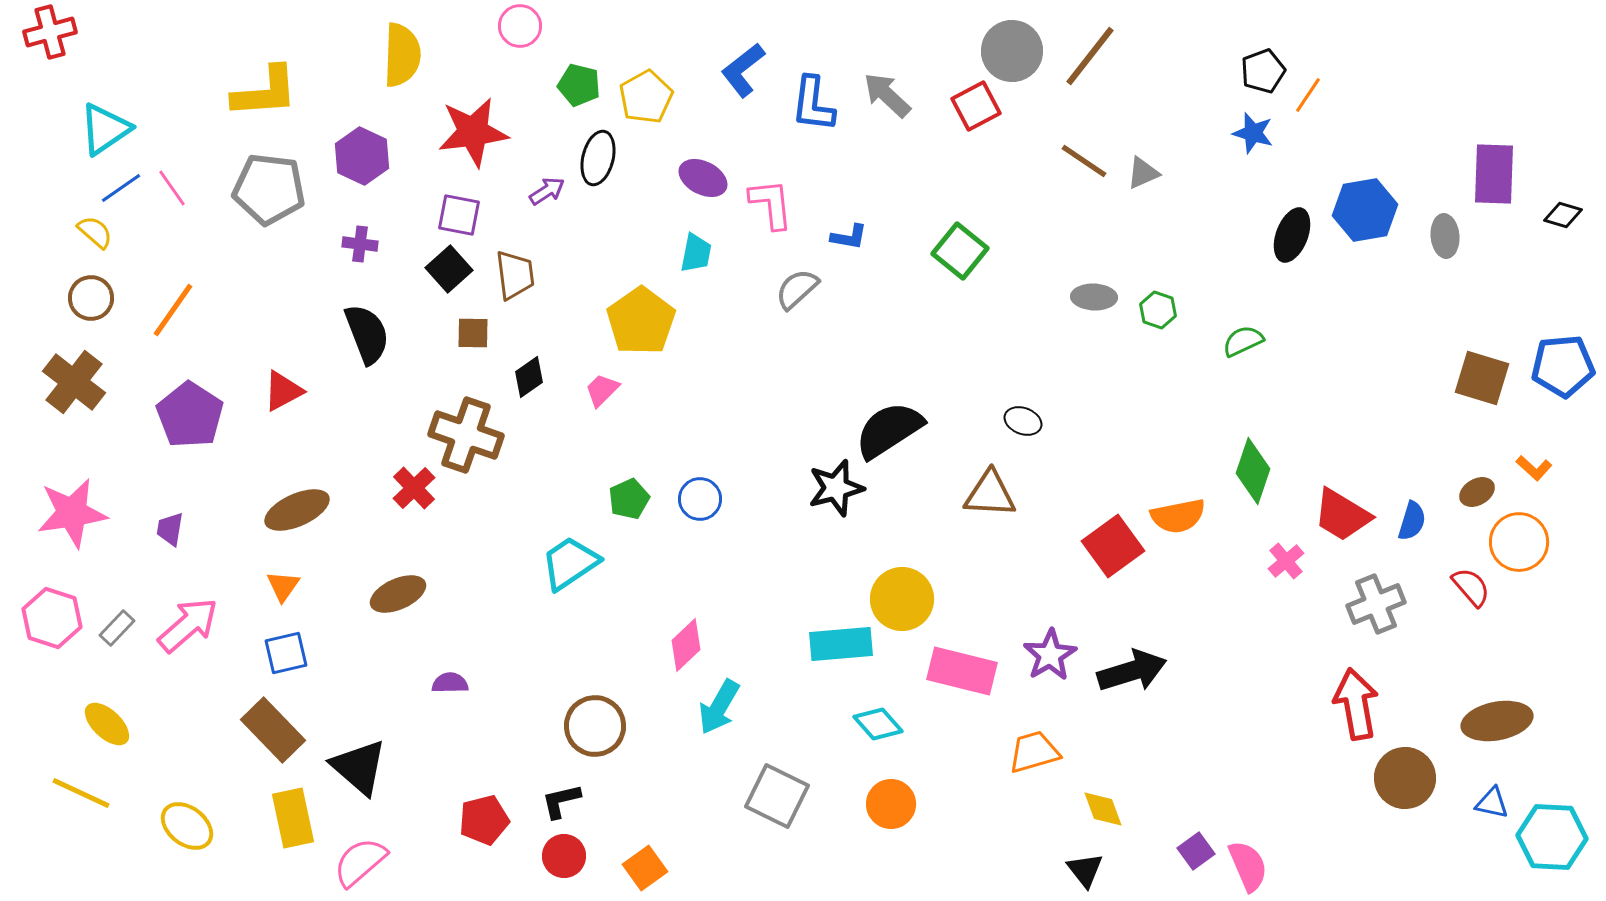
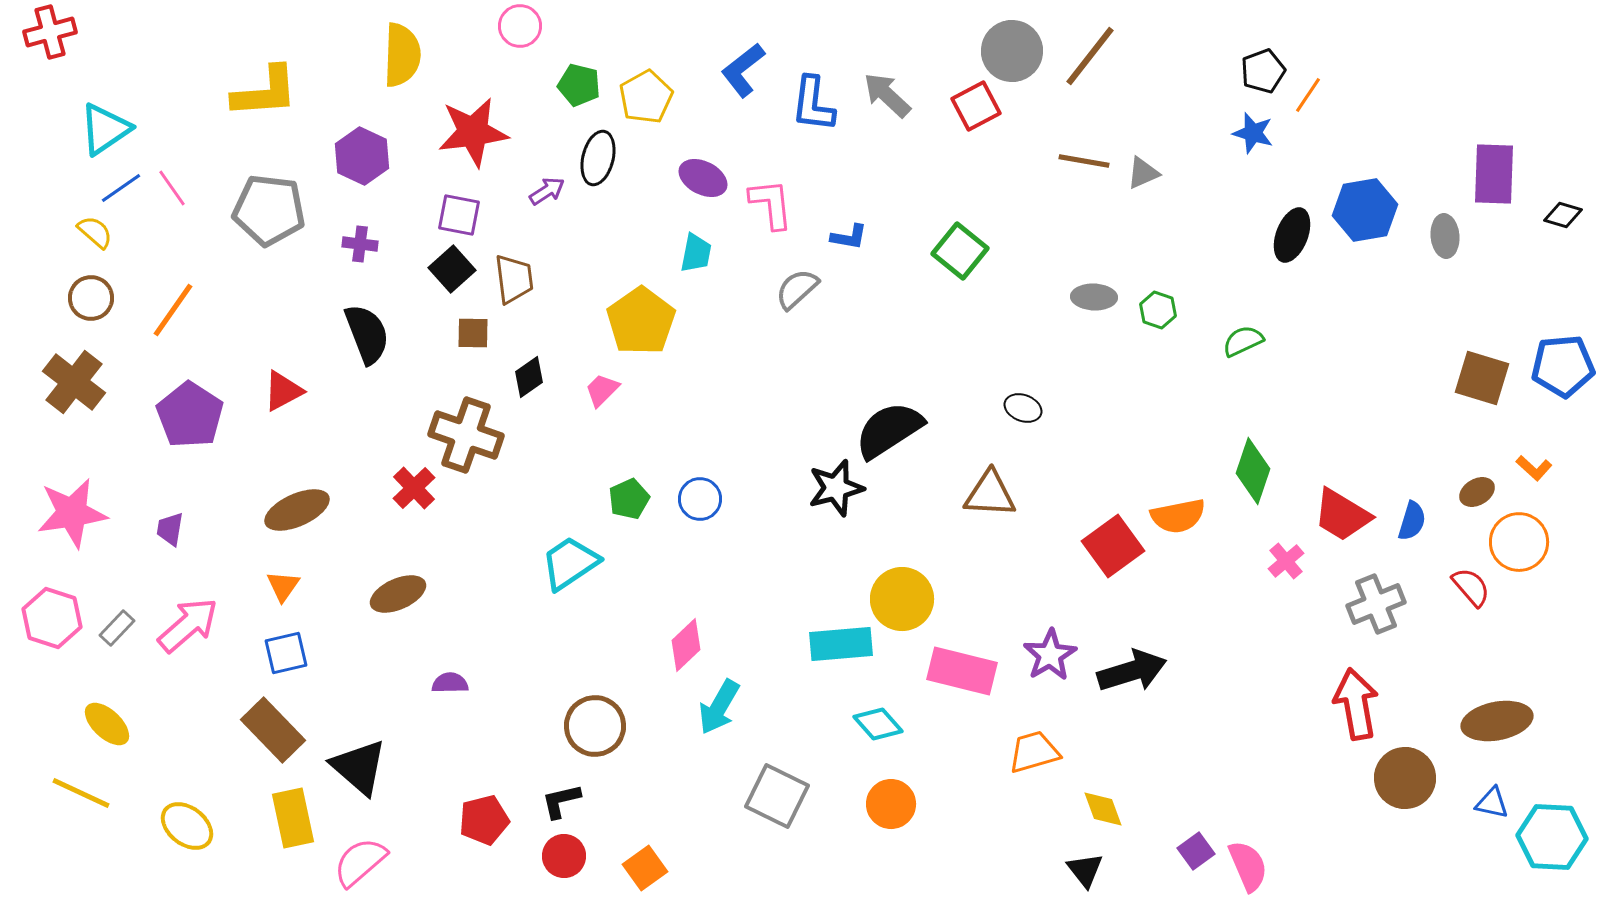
brown line at (1084, 161): rotated 24 degrees counterclockwise
gray pentagon at (269, 189): moved 21 px down
black square at (449, 269): moved 3 px right
brown trapezoid at (515, 275): moved 1 px left, 4 px down
black ellipse at (1023, 421): moved 13 px up
